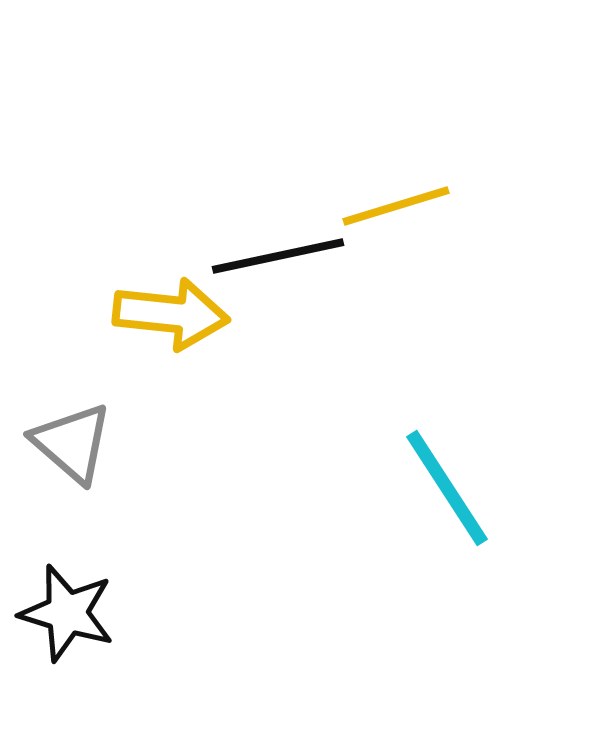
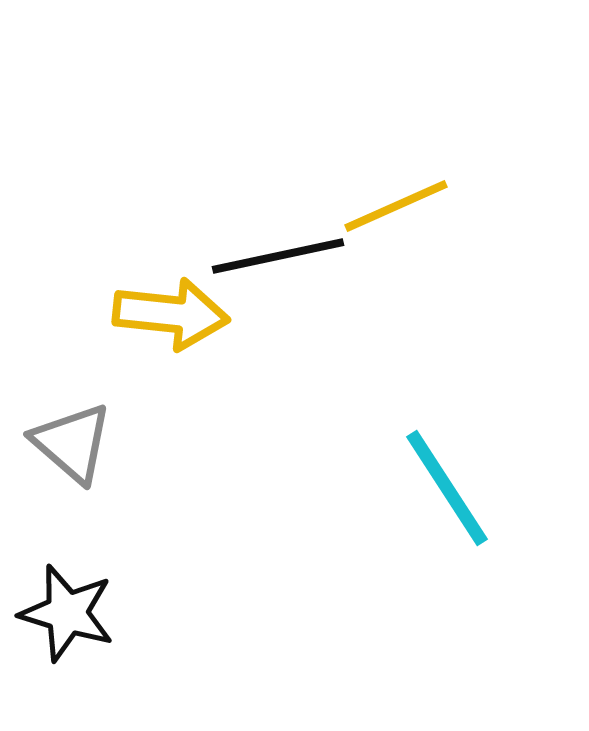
yellow line: rotated 7 degrees counterclockwise
